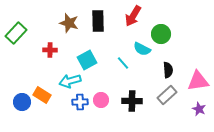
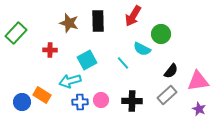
black semicircle: moved 3 px right, 1 px down; rotated 42 degrees clockwise
